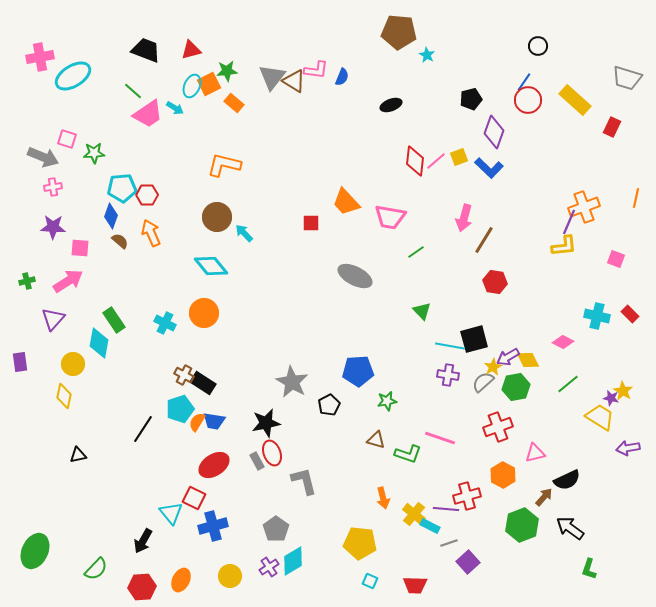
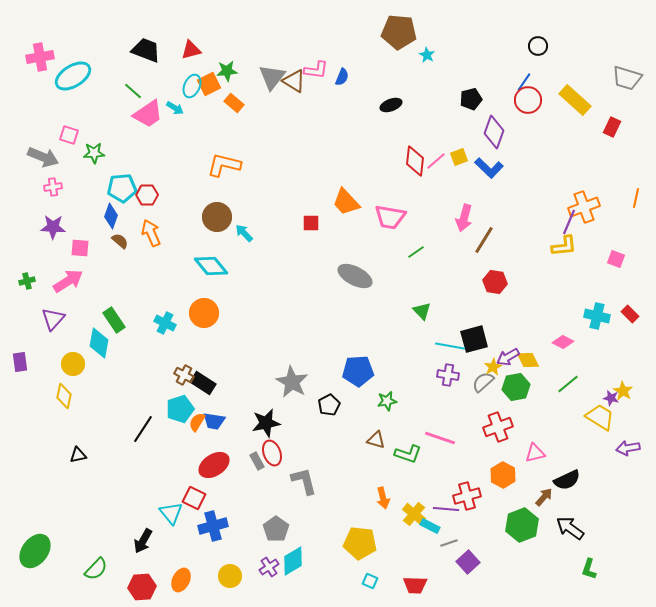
pink square at (67, 139): moved 2 px right, 4 px up
green ellipse at (35, 551): rotated 12 degrees clockwise
